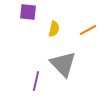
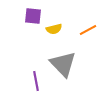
purple square: moved 5 px right, 4 px down
yellow semicircle: rotated 63 degrees clockwise
purple line: rotated 24 degrees counterclockwise
